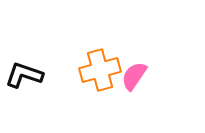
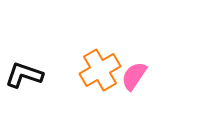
orange cross: rotated 15 degrees counterclockwise
